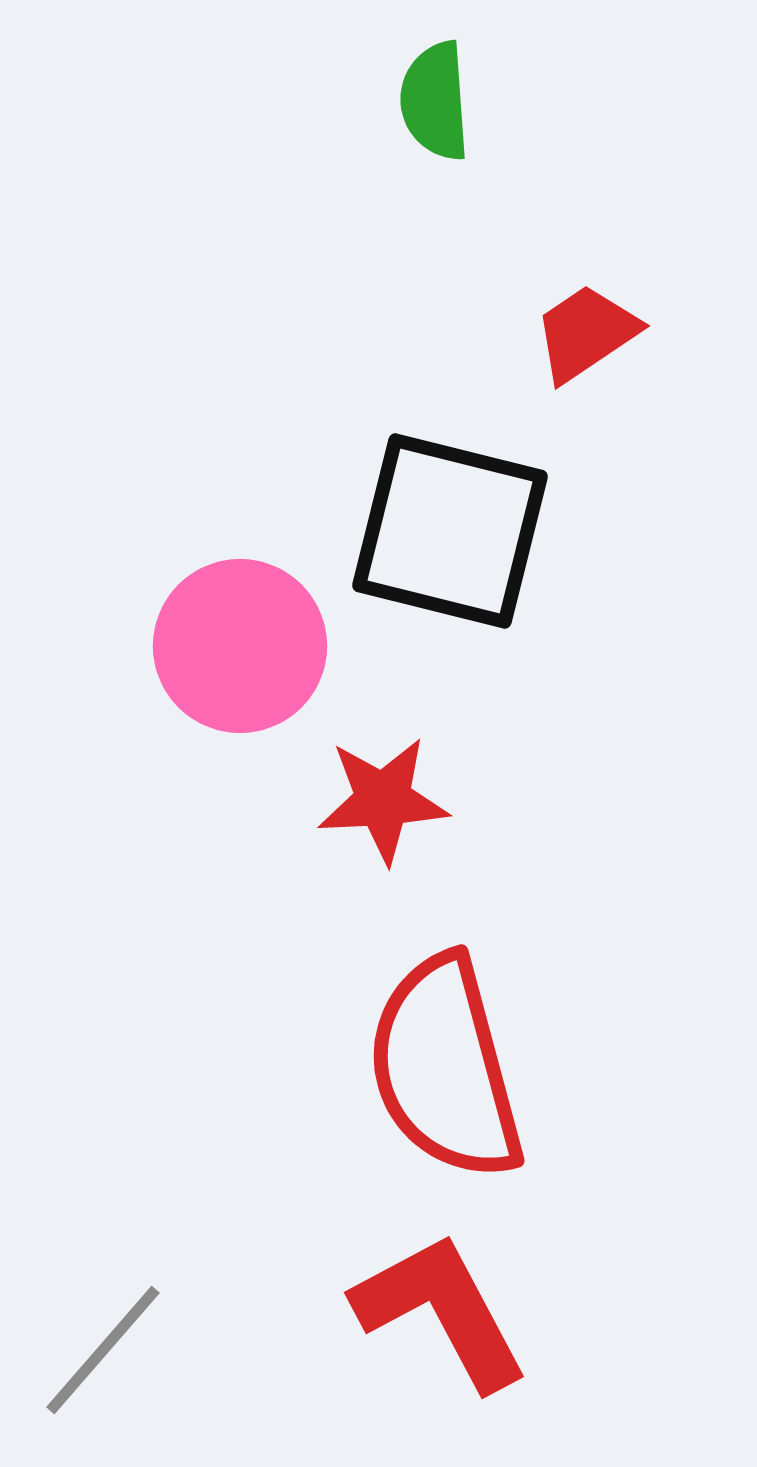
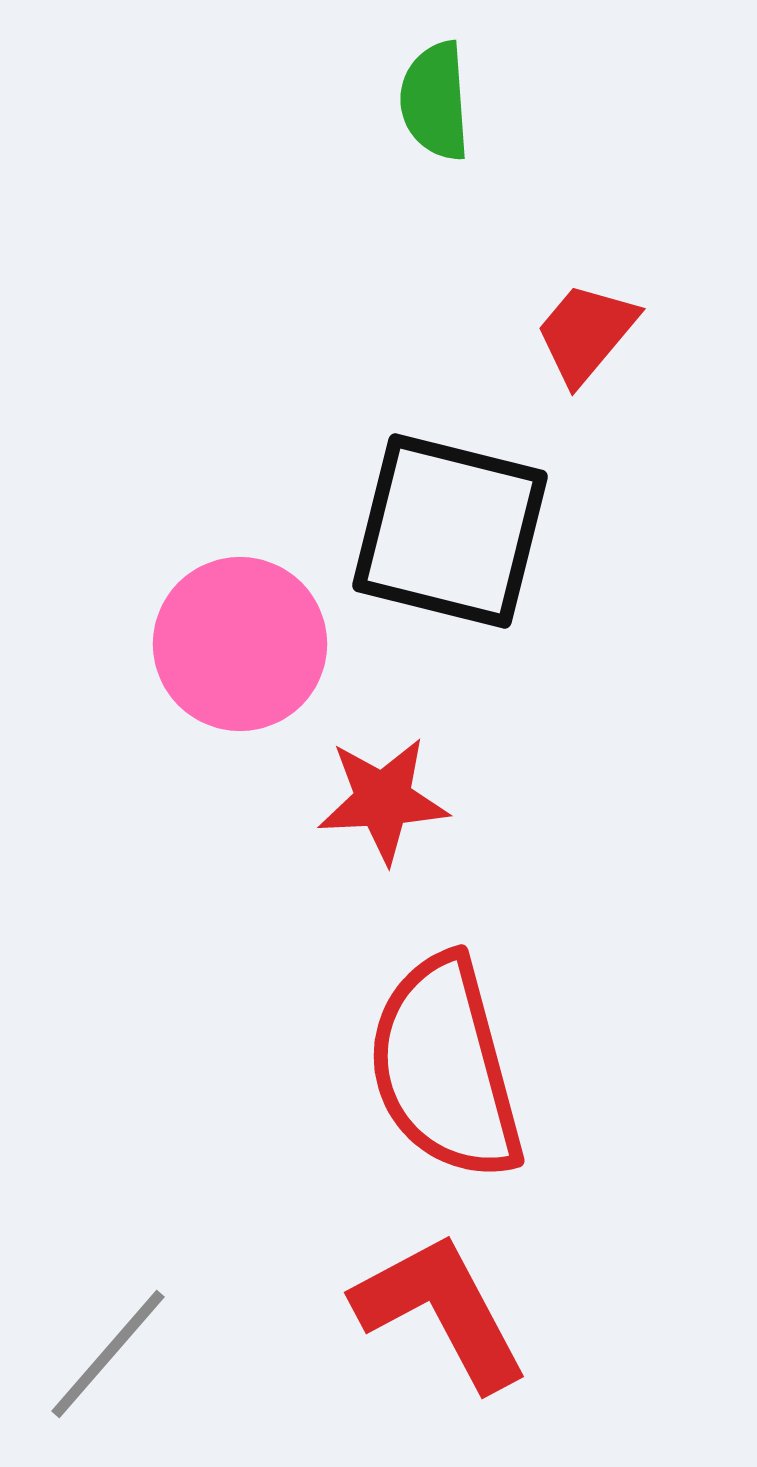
red trapezoid: rotated 16 degrees counterclockwise
pink circle: moved 2 px up
gray line: moved 5 px right, 4 px down
